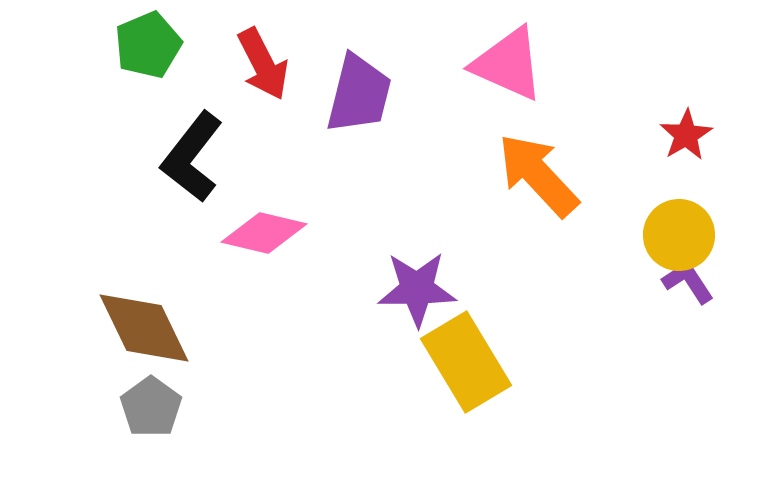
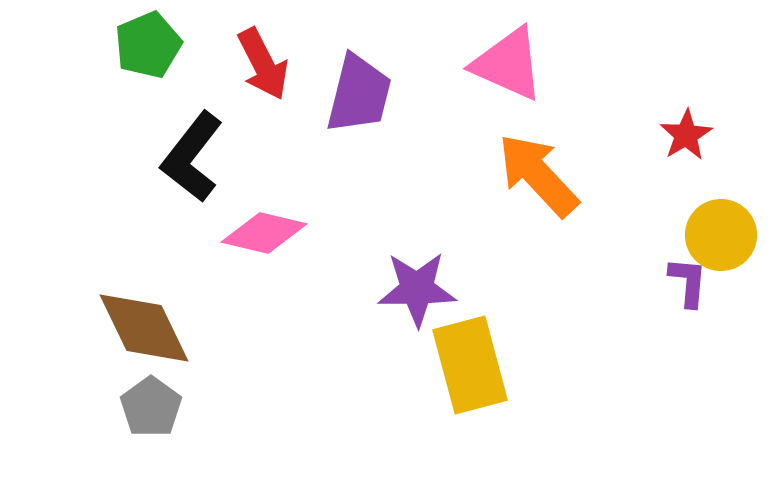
yellow circle: moved 42 px right
purple L-shape: rotated 38 degrees clockwise
yellow rectangle: moved 4 px right, 3 px down; rotated 16 degrees clockwise
